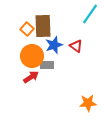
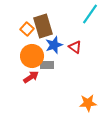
brown rectangle: rotated 15 degrees counterclockwise
red triangle: moved 1 px left, 1 px down
